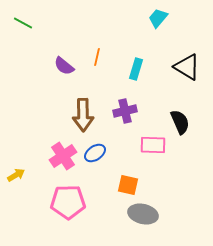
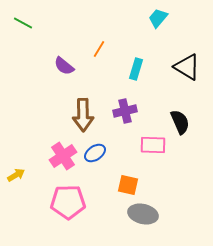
orange line: moved 2 px right, 8 px up; rotated 18 degrees clockwise
